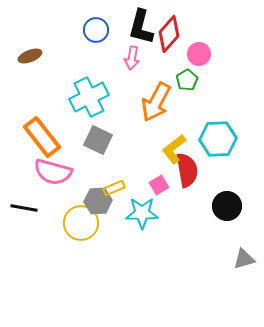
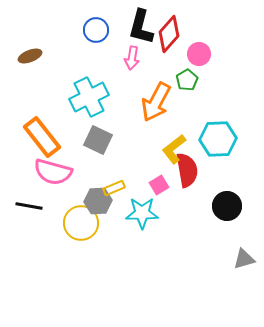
black line: moved 5 px right, 2 px up
